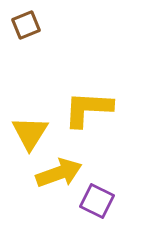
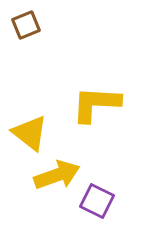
yellow L-shape: moved 8 px right, 5 px up
yellow triangle: rotated 24 degrees counterclockwise
yellow arrow: moved 2 px left, 2 px down
